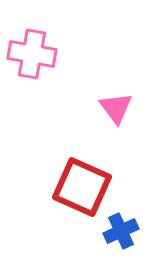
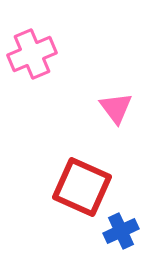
pink cross: rotated 33 degrees counterclockwise
